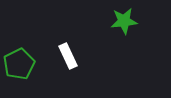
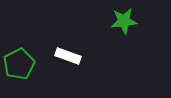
white rectangle: rotated 45 degrees counterclockwise
